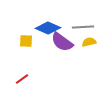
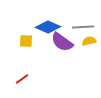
blue diamond: moved 1 px up
yellow semicircle: moved 1 px up
